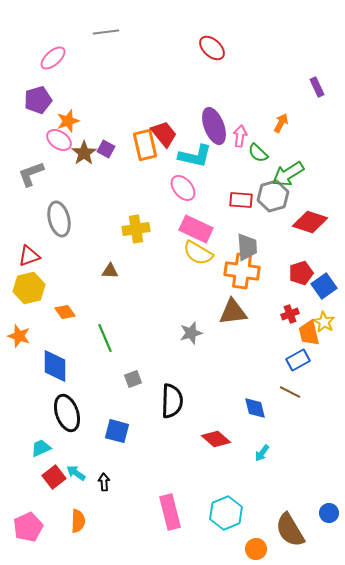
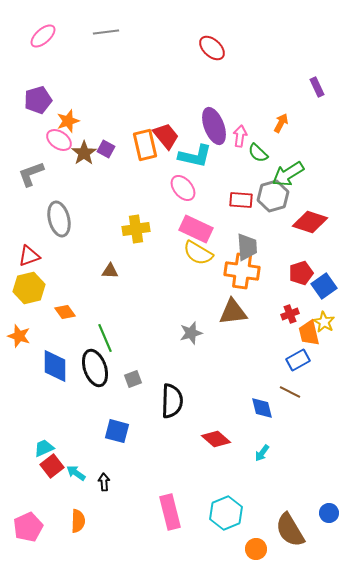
pink ellipse at (53, 58): moved 10 px left, 22 px up
red trapezoid at (164, 134): moved 2 px right, 2 px down
blue diamond at (255, 408): moved 7 px right
black ellipse at (67, 413): moved 28 px right, 45 px up
cyan trapezoid at (41, 448): moved 3 px right
red square at (54, 477): moved 2 px left, 11 px up
